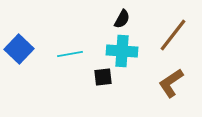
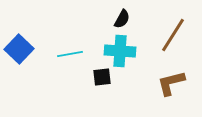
brown line: rotated 6 degrees counterclockwise
cyan cross: moved 2 px left
black square: moved 1 px left
brown L-shape: rotated 20 degrees clockwise
